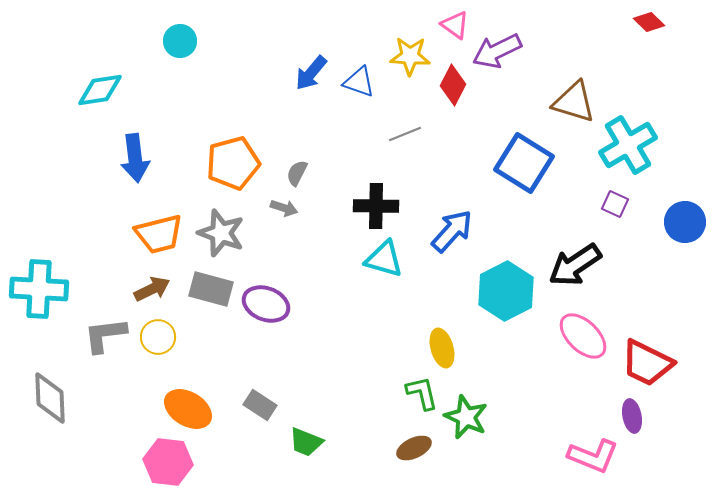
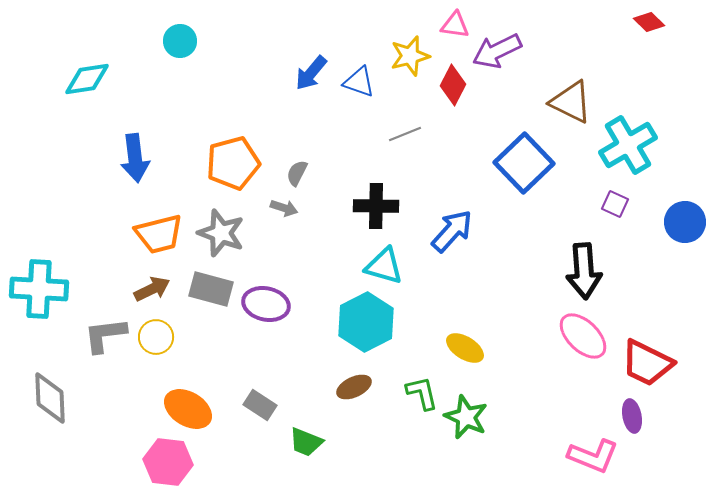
pink triangle at (455, 25): rotated 28 degrees counterclockwise
yellow star at (410, 56): rotated 18 degrees counterclockwise
cyan diamond at (100, 90): moved 13 px left, 11 px up
brown triangle at (574, 102): moved 3 px left; rotated 9 degrees clockwise
blue square at (524, 163): rotated 14 degrees clockwise
cyan triangle at (384, 259): moved 7 px down
black arrow at (575, 265): moved 9 px right, 6 px down; rotated 60 degrees counterclockwise
cyan hexagon at (506, 291): moved 140 px left, 31 px down
purple ellipse at (266, 304): rotated 9 degrees counterclockwise
yellow circle at (158, 337): moved 2 px left
yellow ellipse at (442, 348): moved 23 px right; rotated 42 degrees counterclockwise
brown ellipse at (414, 448): moved 60 px left, 61 px up
